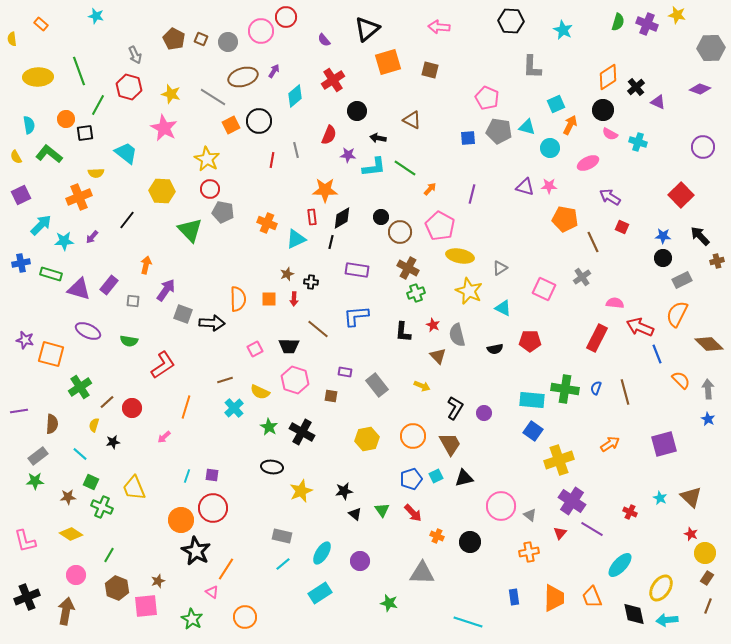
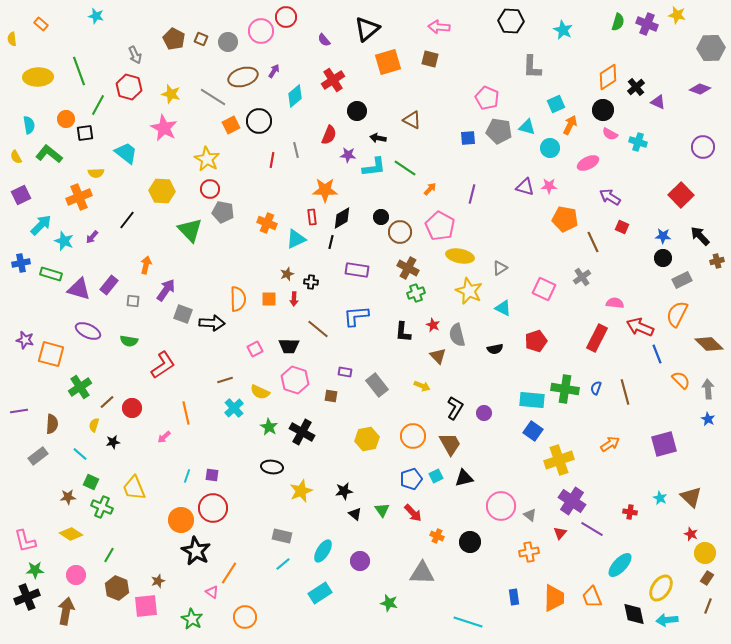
brown square at (430, 70): moved 11 px up
cyan star at (64, 241): rotated 24 degrees clockwise
red pentagon at (530, 341): moved 6 px right; rotated 20 degrees counterclockwise
orange line at (186, 407): moved 6 px down; rotated 30 degrees counterclockwise
green star at (35, 481): moved 89 px down
red cross at (630, 512): rotated 16 degrees counterclockwise
cyan ellipse at (322, 553): moved 1 px right, 2 px up
orange line at (226, 569): moved 3 px right, 4 px down
